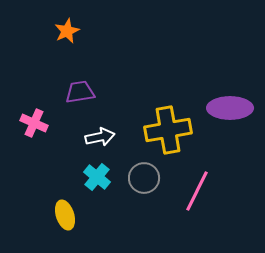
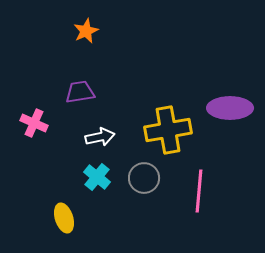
orange star: moved 19 px right
pink line: moved 2 px right; rotated 21 degrees counterclockwise
yellow ellipse: moved 1 px left, 3 px down
